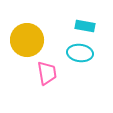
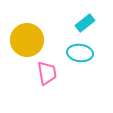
cyan rectangle: moved 3 px up; rotated 48 degrees counterclockwise
